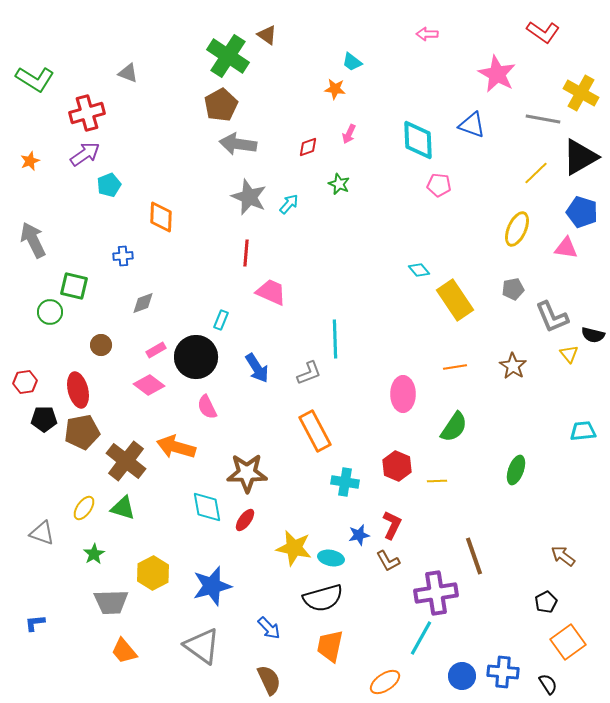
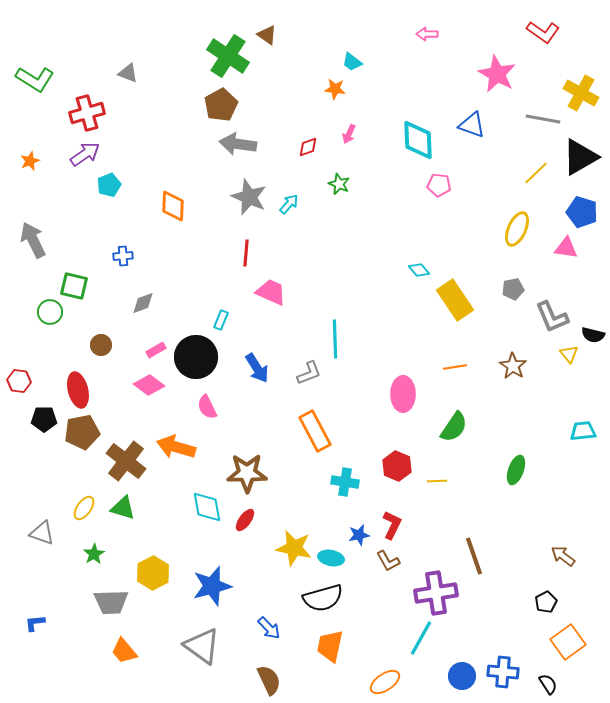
orange diamond at (161, 217): moved 12 px right, 11 px up
red hexagon at (25, 382): moved 6 px left, 1 px up; rotated 15 degrees clockwise
